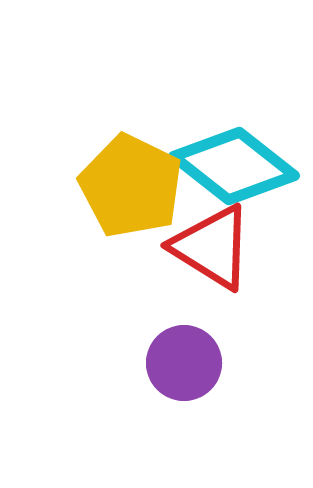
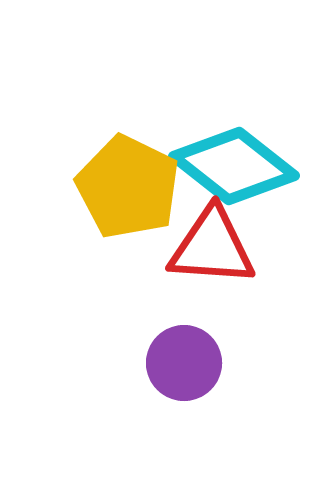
yellow pentagon: moved 3 px left, 1 px down
red triangle: rotated 28 degrees counterclockwise
